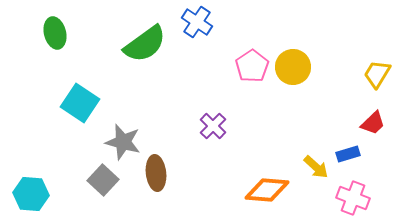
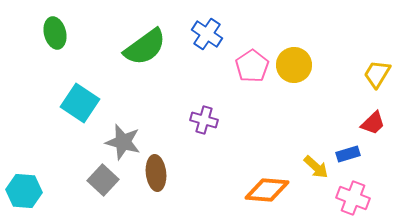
blue cross: moved 10 px right, 12 px down
green semicircle: moved 3 px down
yellow circle: moved 1 px right, 2 px up
purple cross: moved 9 px left, 6 px up; rotated 28 degrees counterclockwise
cyan hexagon: moved 7 px left, 3 px up
